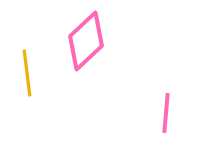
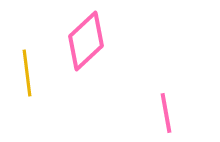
pink line: rotated 15 degrees counterclockwise
